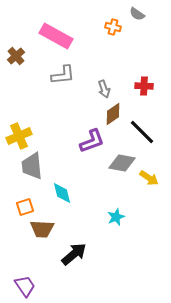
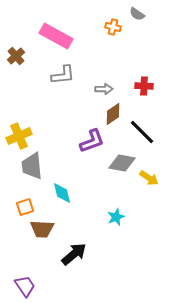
gray arrow: rotated 72 degrees counterclockwise
